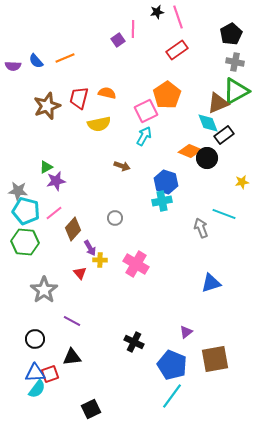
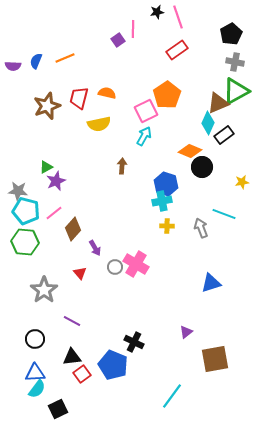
blue semicircle at (36, 61): rotated 63 degrees clockwise
cyan diamond at (208, 123): rotated 45 degrees clockwise
black circle at (207, 158): moved 5 px left, 9 px down
brown arrow at (122, 166): rotated 105 degrees counterclockwise
purple star at (56, 181): rotated 12 degrees counterclockwise
blue hexagon at (166, 182): moved 2 px down
gray circle at (115, 218): moved 49 px down
purple arrow at (90, 248): moved 5 px right
yellow cross at (100, 260): moved 67 px right, 34 px up
blue pentagon at (172, 365): moved 59 px left
red square at (50, 374): moved 32 px right; rotated 18 degrees counterclockwise
black square at (91, 409): moved 33 px left
